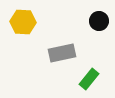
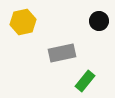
yellow hexagon: rotated 15 degrees counterclockwise
green rectangle: moved 4 px left, 2 px down
